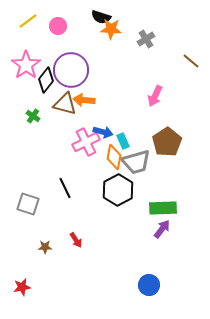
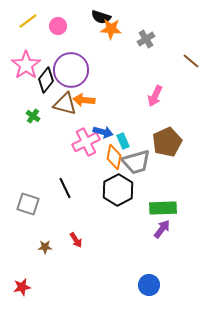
brown pentagon: rotated 8 degrees clockwise
